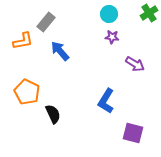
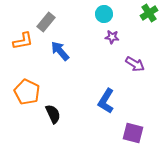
cyan circle: moved 5 px left
